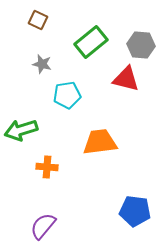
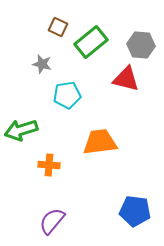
brown square: moved 20 px right, 7 px down
orange cross: moved 2 px right, 2 px up
purple semicircle: moved 9 px right, 5 px up
